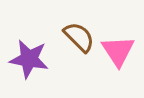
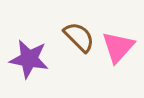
pink triangle: moved 4 px up; rotated 15 degrees clockwise
